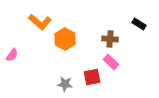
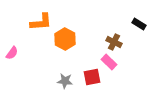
orange L-shape: moved 1 px right; rotated 45 degrees counterclockwise
brown cross: moved 4 px right, 3 px down; rotated 21 degrees clockwise
pink semicircle: moved 2 px up
pink rectangle: moved 2 px left
gray star: moved 3 px up
